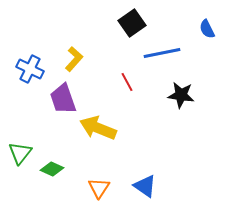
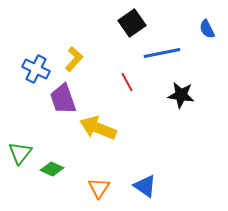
blue cross: moved 6 px right
